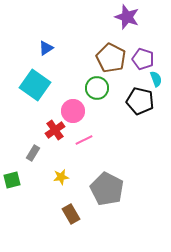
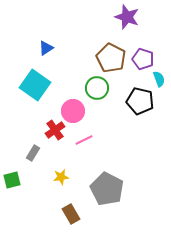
cyan semicircle: moved 3 px right
